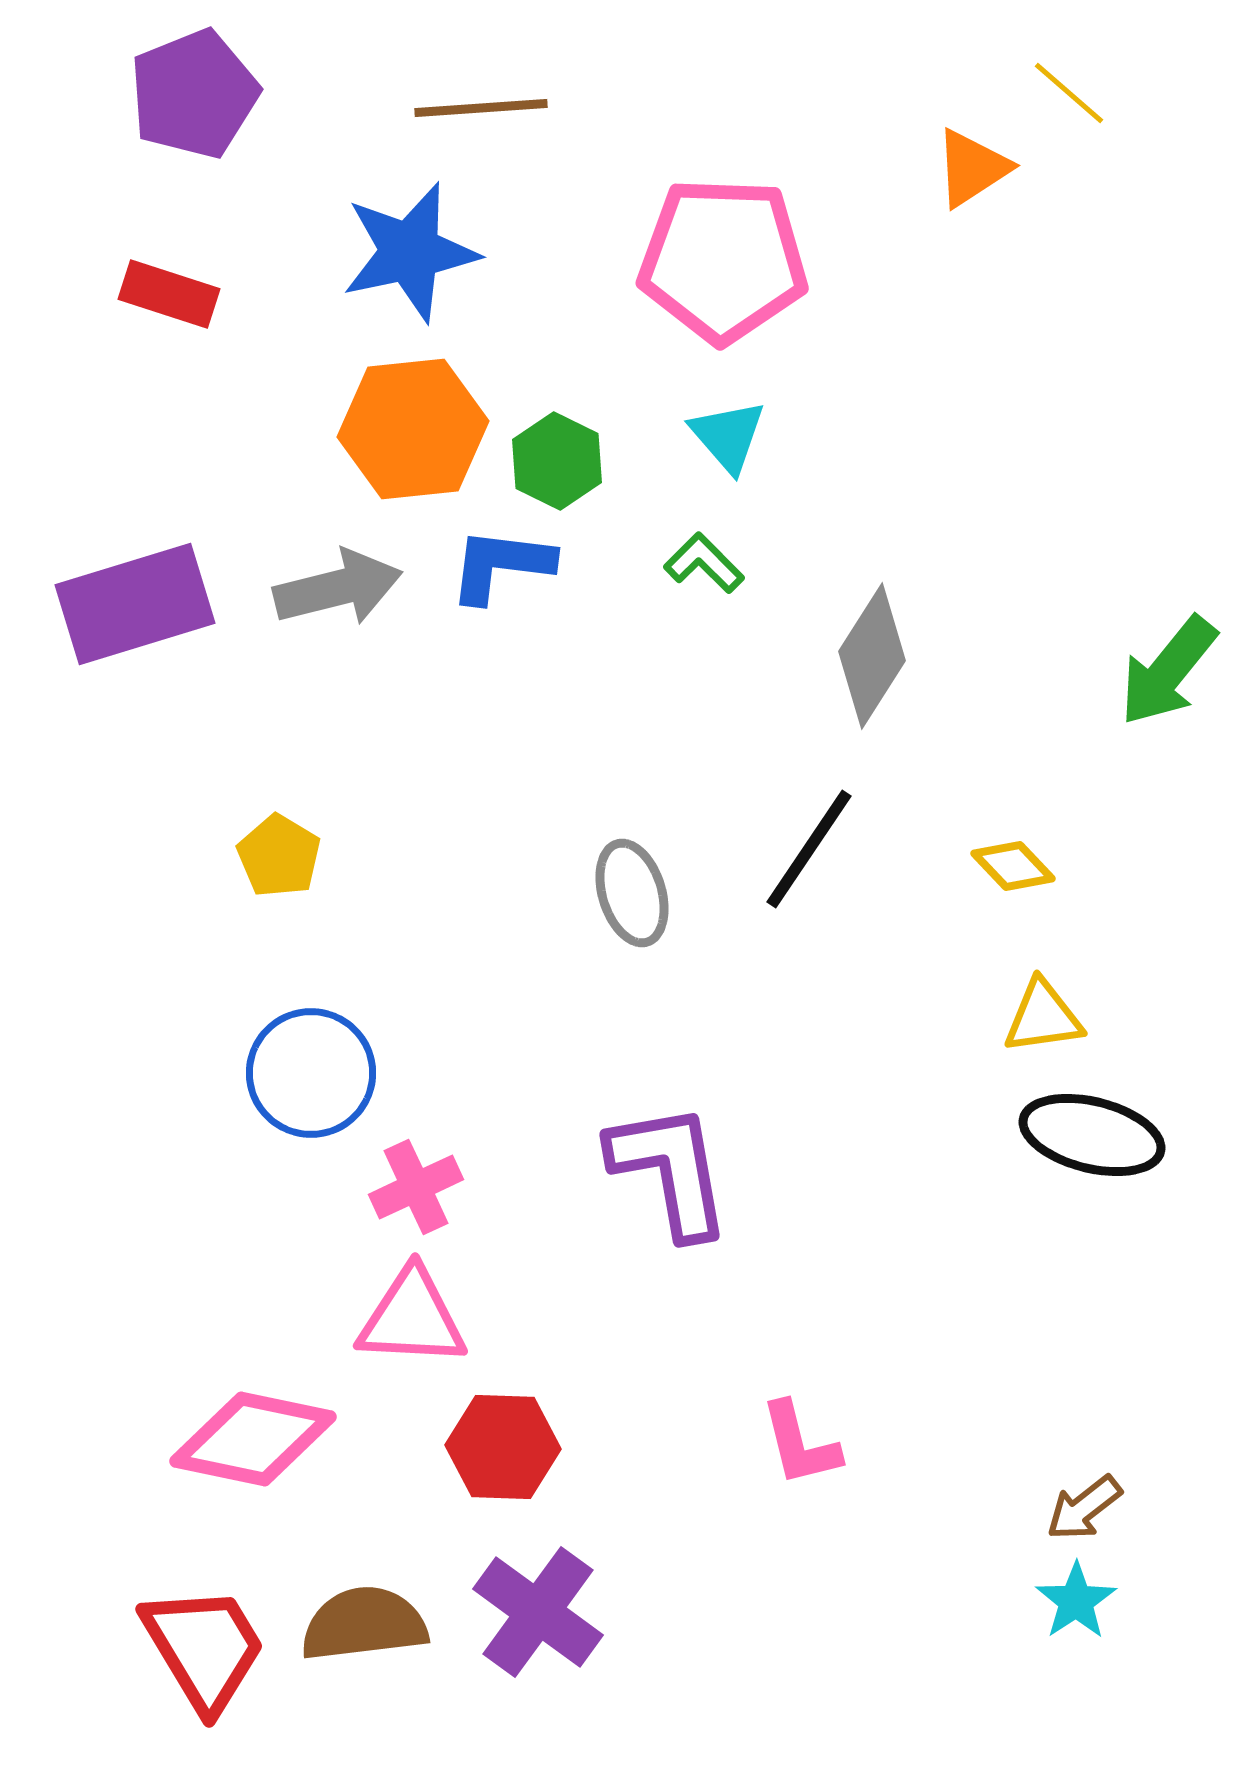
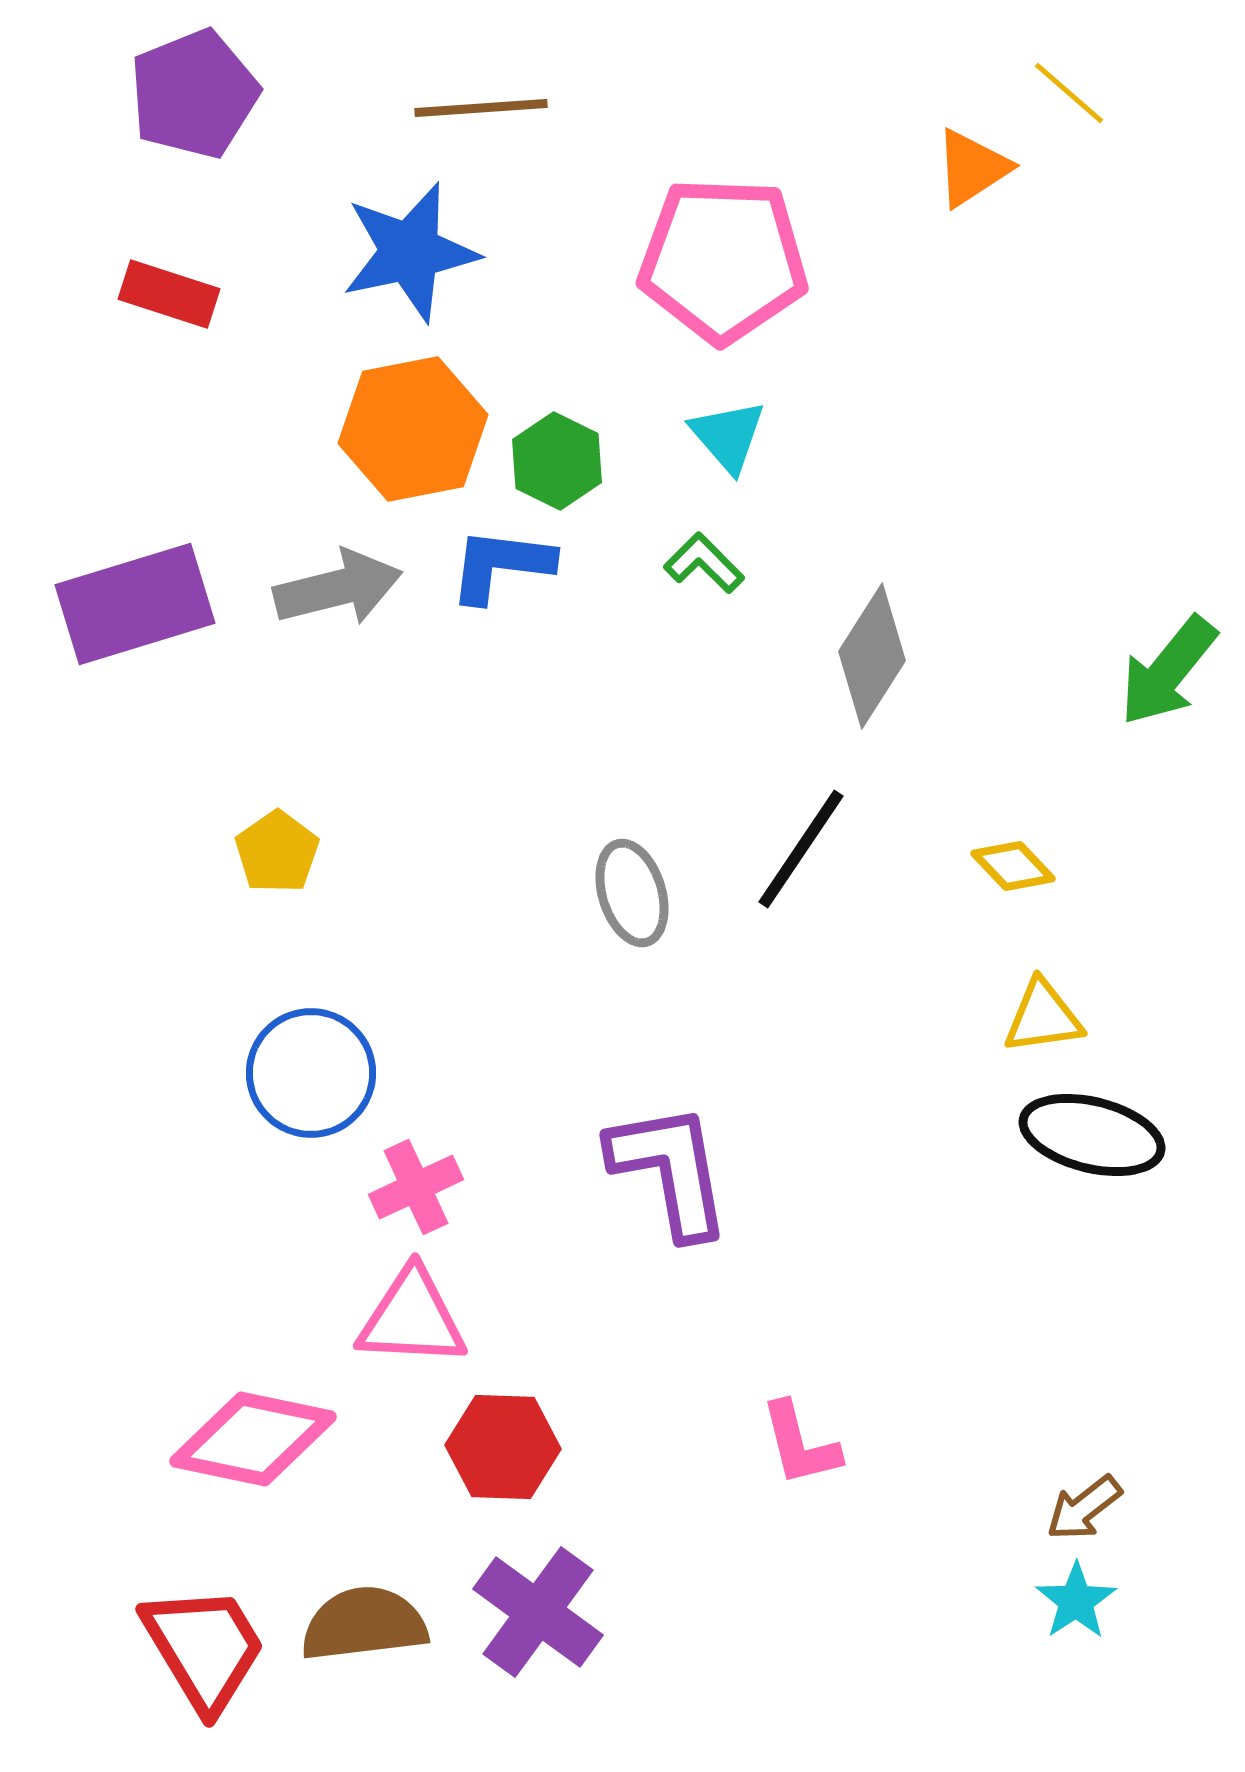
orange hexagon: rotated 5 degrees counterclockwise
black line: moved 8 px left
yellow pentagon: moved 2 px left, 4 px up; rotated 6 degrees clockwise
